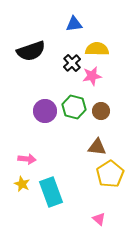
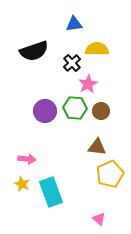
black semicircle: moved 3 px right
pink star: moved 4 px left, 8 px down; rotated 18 degrees counterclockwise
green hexagon: moved 1 px right, 1 px down; rotated 10 degrees counterclockwise
yellow pentagon: rotated 8 degrees clockwise
